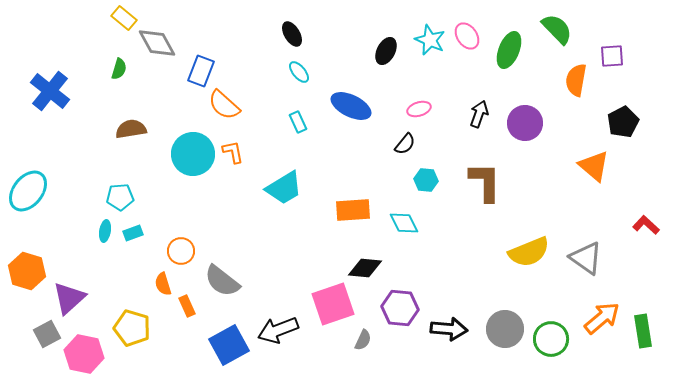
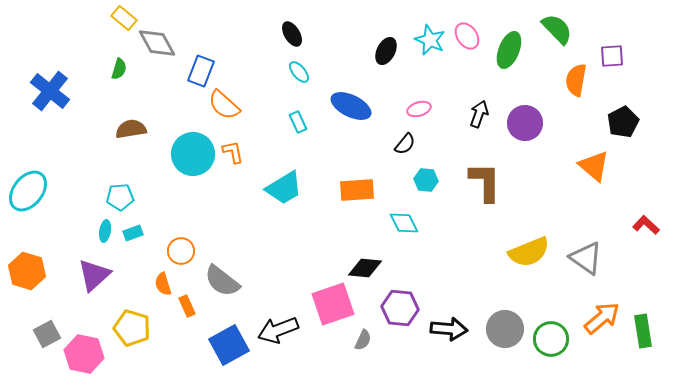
orange rectangle at (353, 210): moved 4 px right, 20 px up
purple triangle at (69, 298): moved 25 px right, 23 px up
